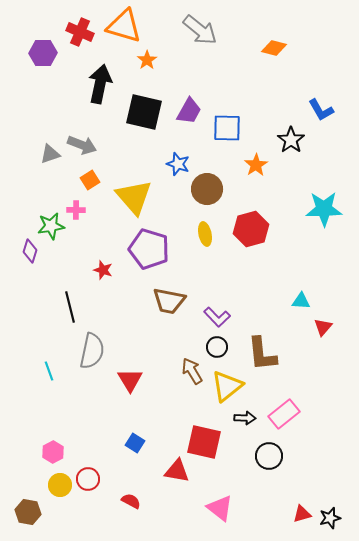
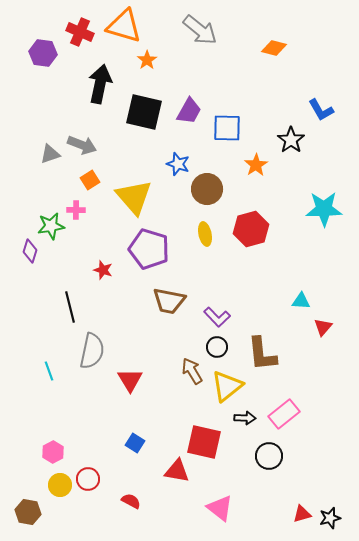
purple hexagon at (43, 53): rotated 8 degrees clockwise
